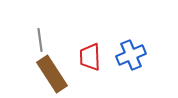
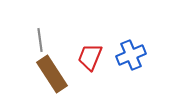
red trapezoid: rotated 24 degrees clockwise
